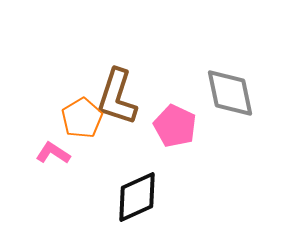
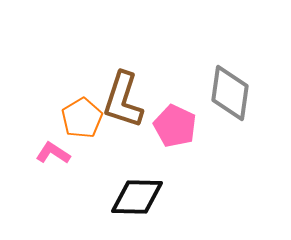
gray diamond: rotated 20 degrees clockwise
brown L-shape: moved 6 px right, 3 px down
black diamond: rotated 26 degrees clockwise
